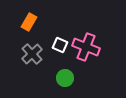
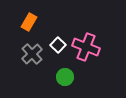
white square: moved 2 px left; rotated 21 degrees clockwise
green circle: moved 1 px up
